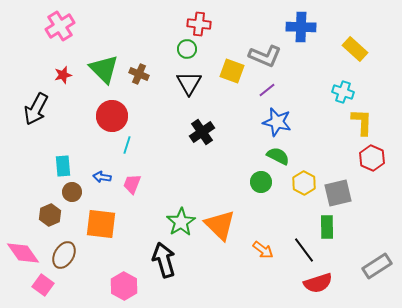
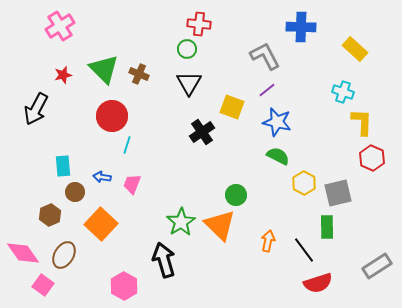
gray L-shape at (265, 56): rotated 140 degrees counterclockwise
yellow square at (232, 71): moved 36 px down
green circle at (261, 182): moved 25 px left, 13 px down
brown circle at (72, 192): moved 3 px right
orange square at (101, 224): rotated 36 degrees clockwise
orange arrow at (263, 250): moved 5 px right, 9 px up; rotated 115 degrees counterclockwise
